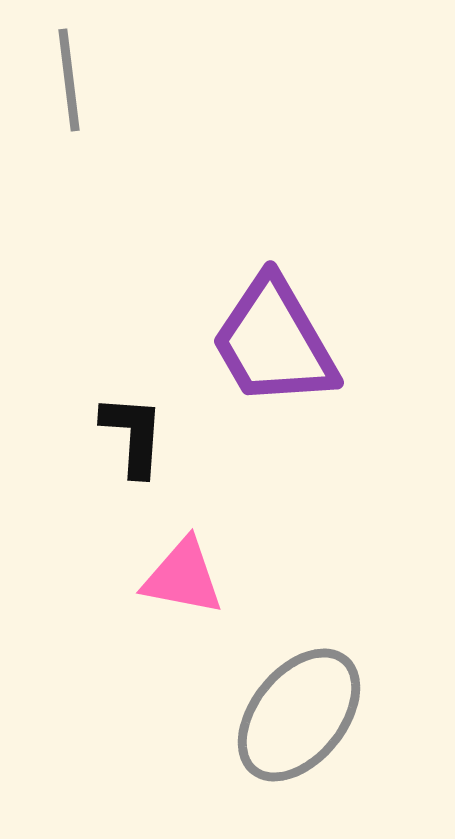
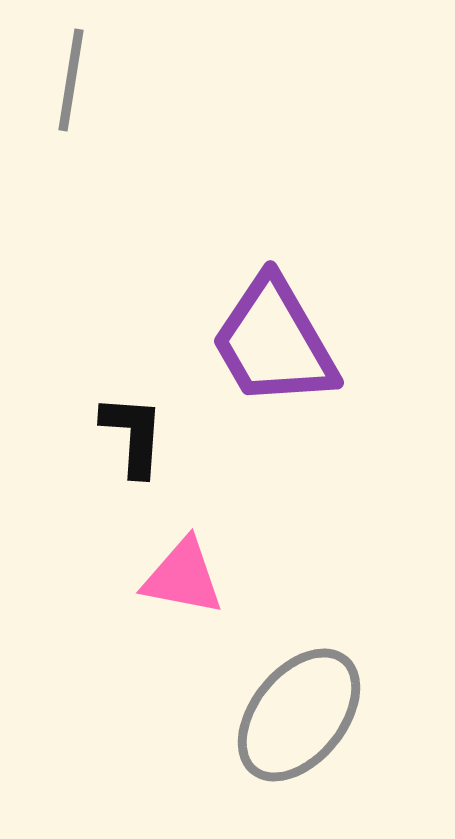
gray line: moved 2 px right; rotated 16 degrees clockwise
